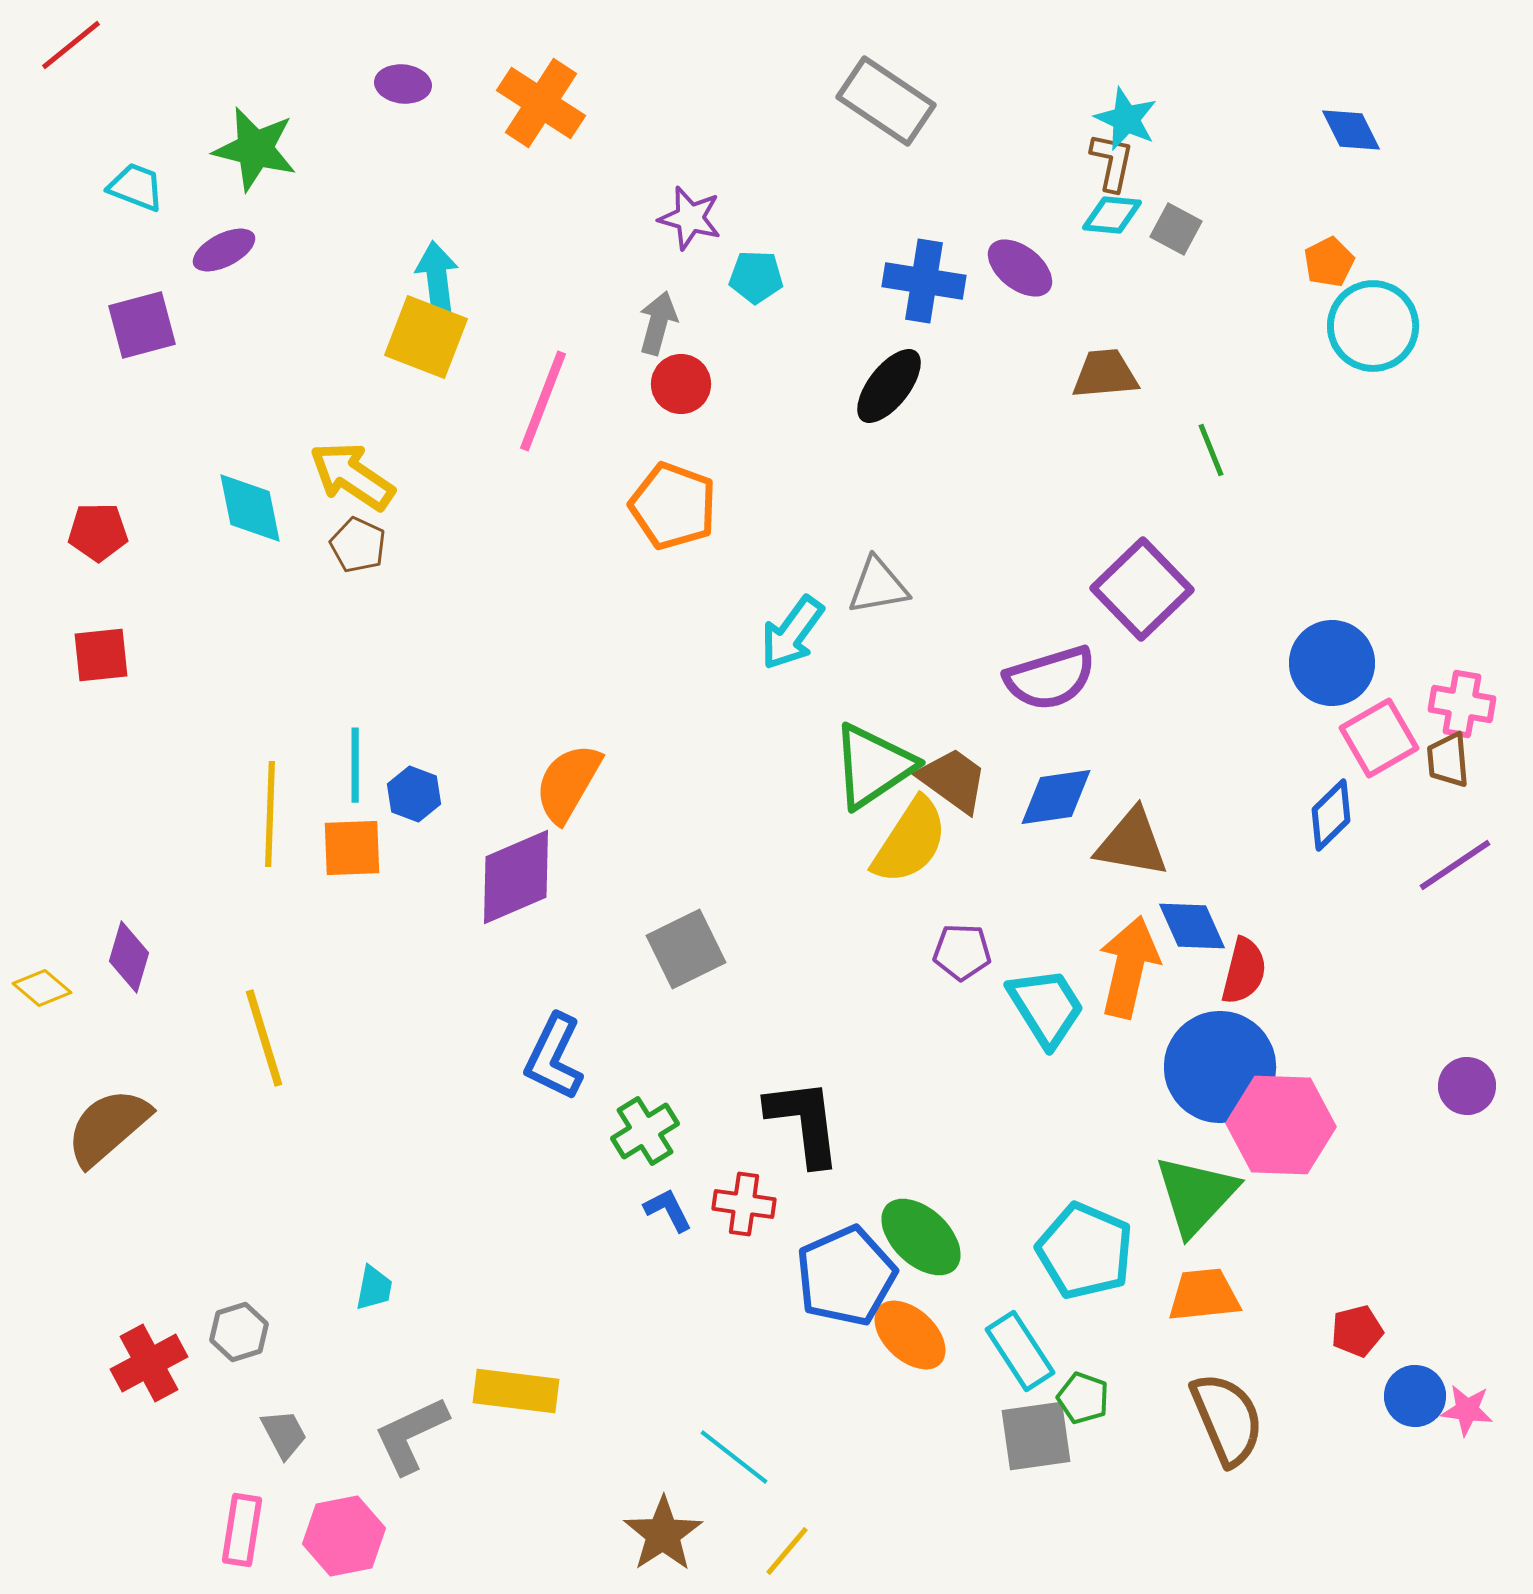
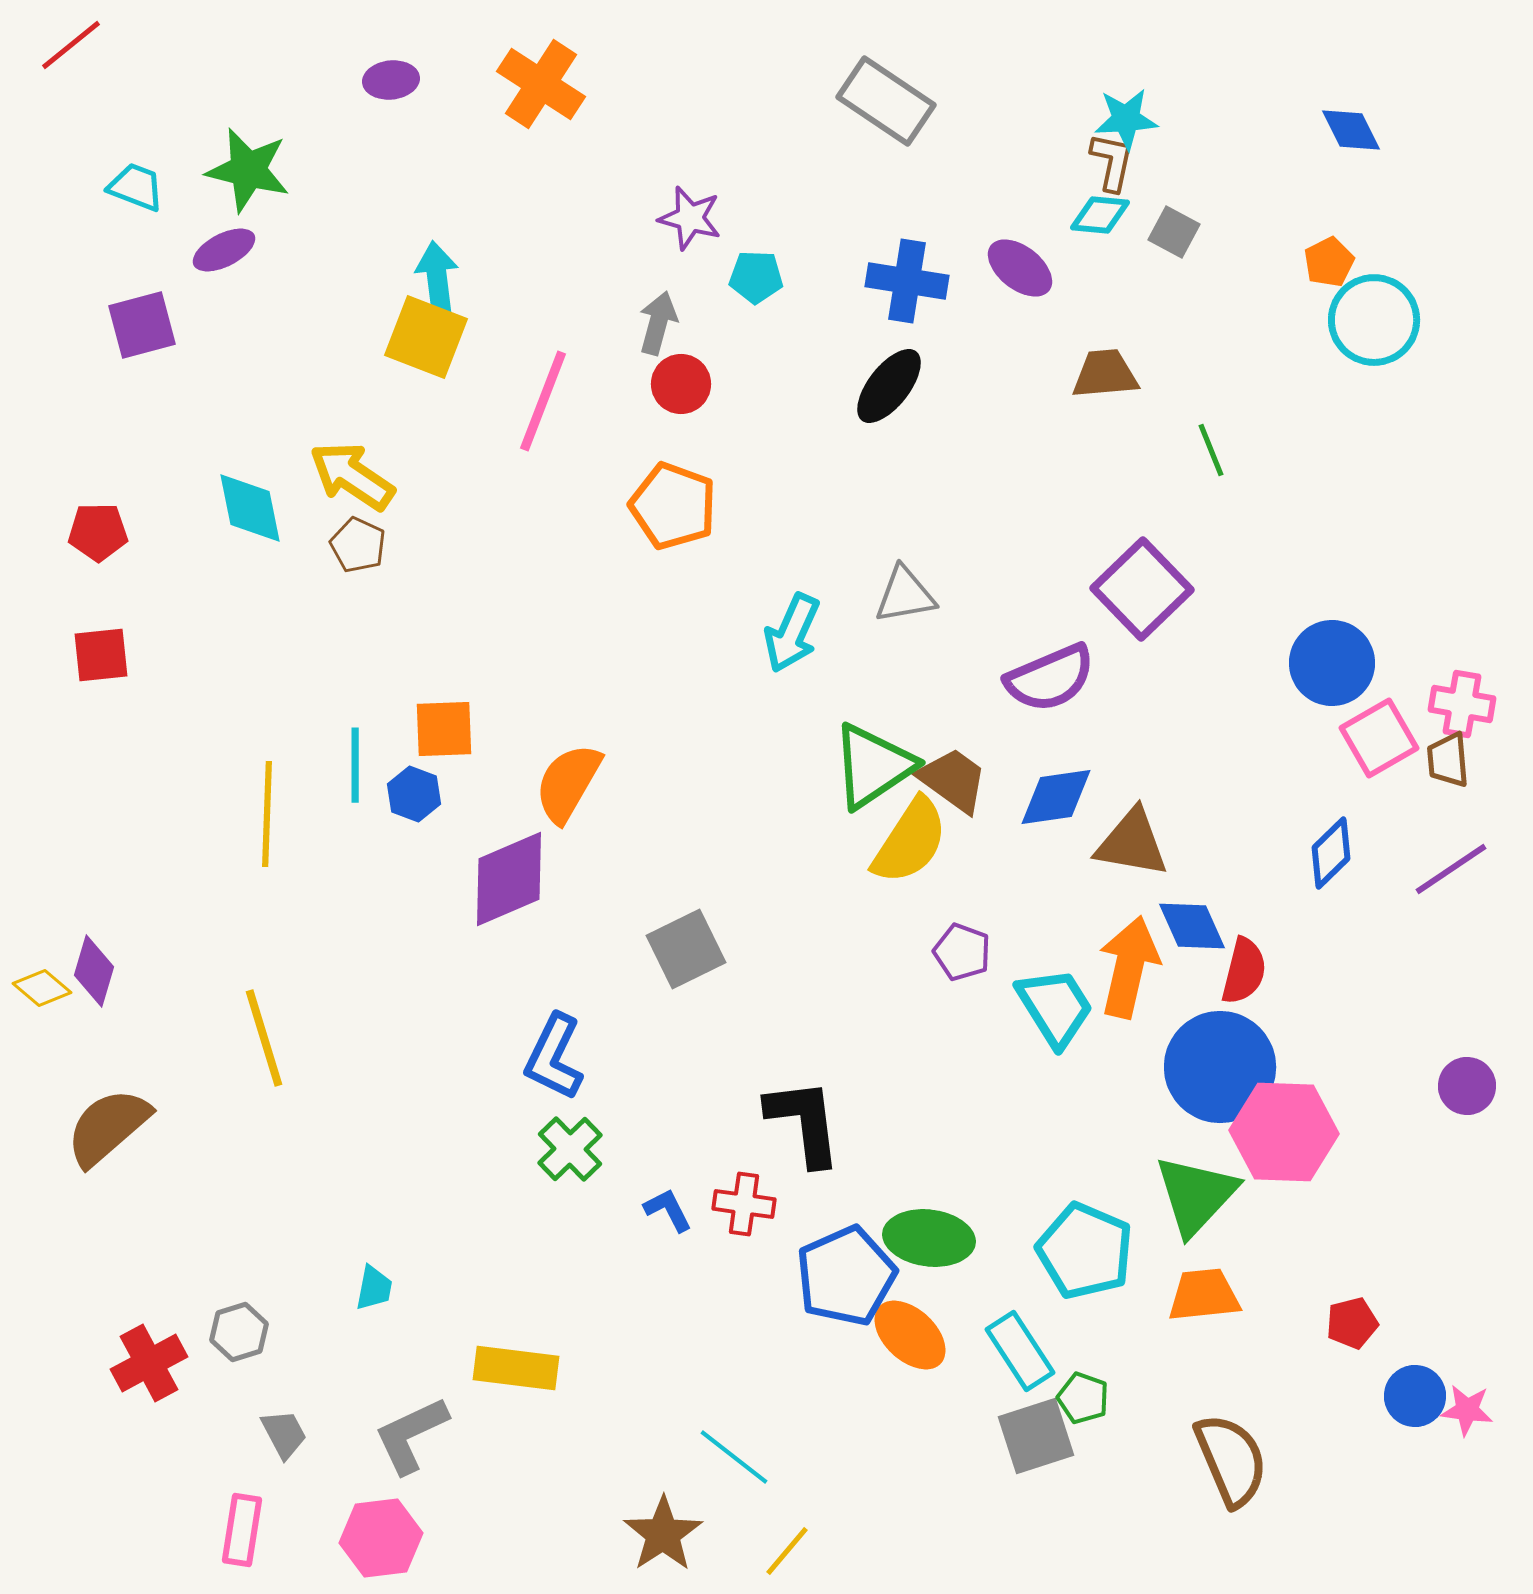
purple ellipse at (403, 84): moved 12 px left, 4 px up; rotated 12 degrees counterclockwise
orange cross at (541, 103): moved 19 px up
cyan star at (1126, 119): rotated 28 degrees counterclockwise
green star at (255, 149): moved 7 px left, 21 px down
cyan diamond at (1112, 215): moved 12 px left
gray square at (1176, 229): moved 2 px left, 3 px down
blue cross at (924, 281): moved 17 px left
cyan circle at (1373, 326): moved 1 px right, 6 px up
gray triangle at (878, 586): moved 27 px right, 9 px down
cyan arrow at (792, 633): rotated 12 degrees counterclockwise
purple semicircle at (1050, 678): rotated 6 degrees counterclockwise
yellow line at (270, 814): moved 3 px left
blue diamond at (1331, 815): moved 38 px down
orange square at (352, 848): moved 92 px right, 119 px up
purple line at (1455, 865): moved 4 px left, 4 px down
purple diamond at (516, 877): moved 7 px left, 2 px down
purple pentagon at (962, 952): rotated 18 degrees clockwise
purple diamond at (129, 957): moved 35 px left, 14 px down
cyan trapezoid at (1046, 1007): moved 9 px right
pink hexagon at (1281, 1125): moved 3 px right, 7 px down
green cross at (645, 1131): moved 75 px left, 18 px down; rotated 12 degrees counterclockwise
green ellipse at (921, 1237): moved 8 px right, 1 px down; rotated 36 degrees counterclockwise
red pentagon at (1357, 1331): moved 5 px left, 8 px up
yellow rectangle at (516, 1391): moved 23 px up
brown semicircle at (1227, 1419): moved 4 px right, 41 px down
gray square at (1036, 1436): rotated 10 degrees counterclockwise
pink hexagon at (344, 1536): moved 37 px right, 2 px down; rotated 4 degrees clockwise
